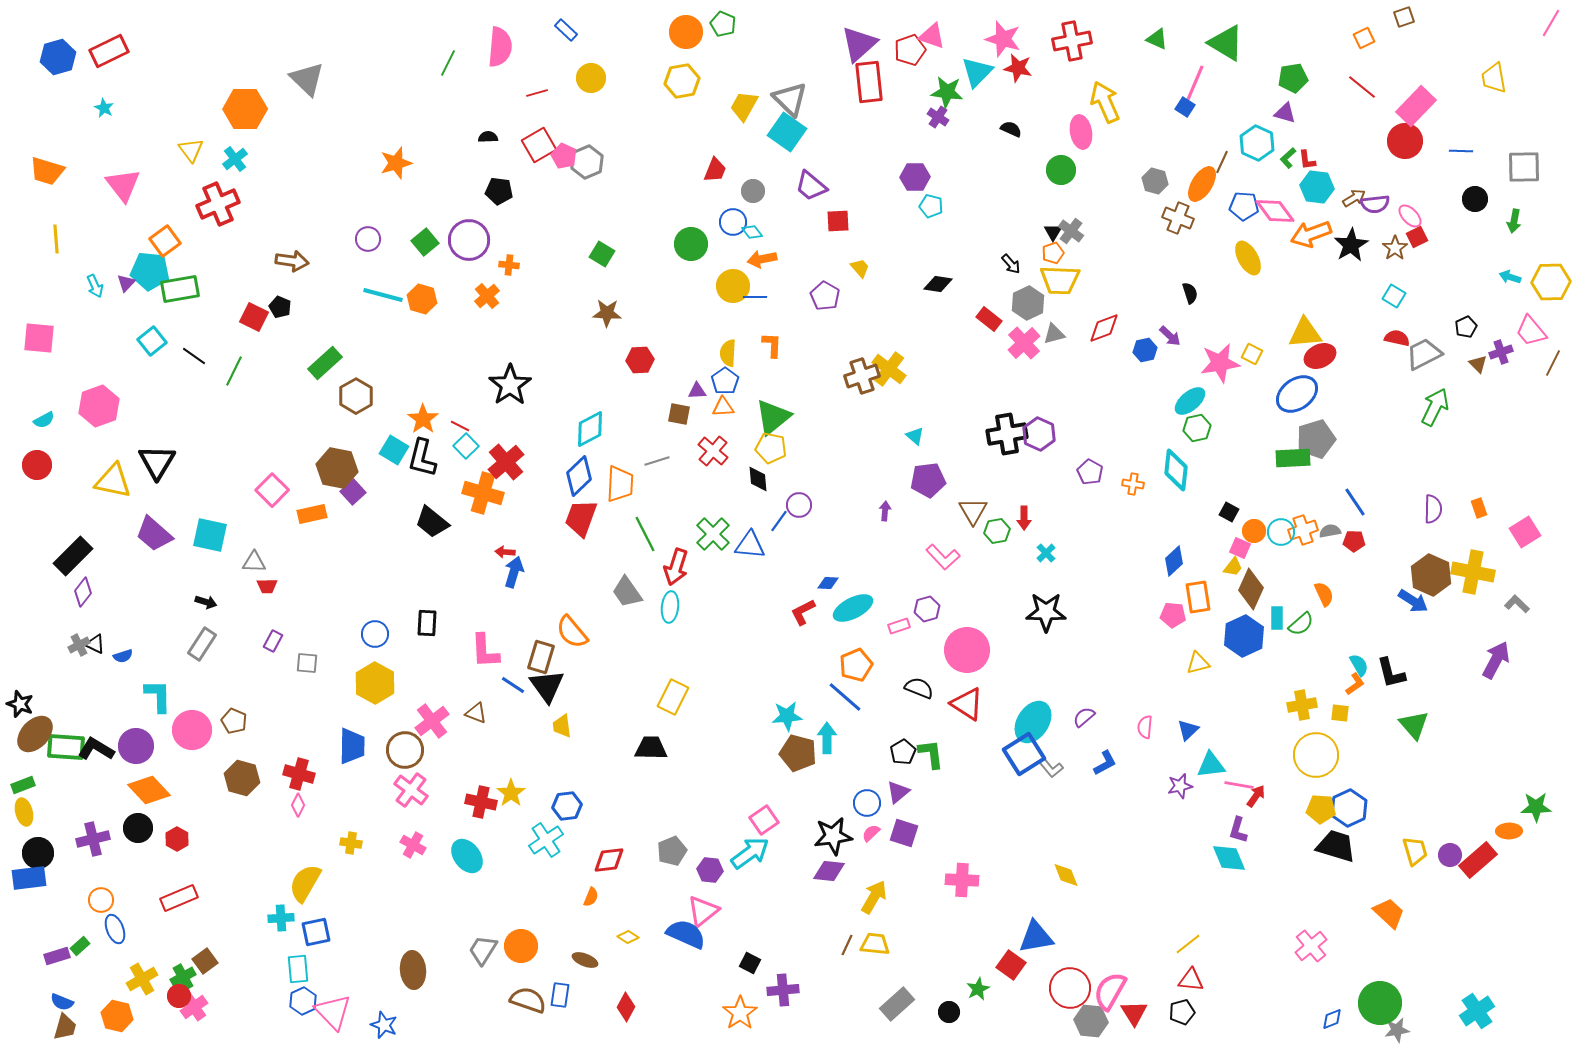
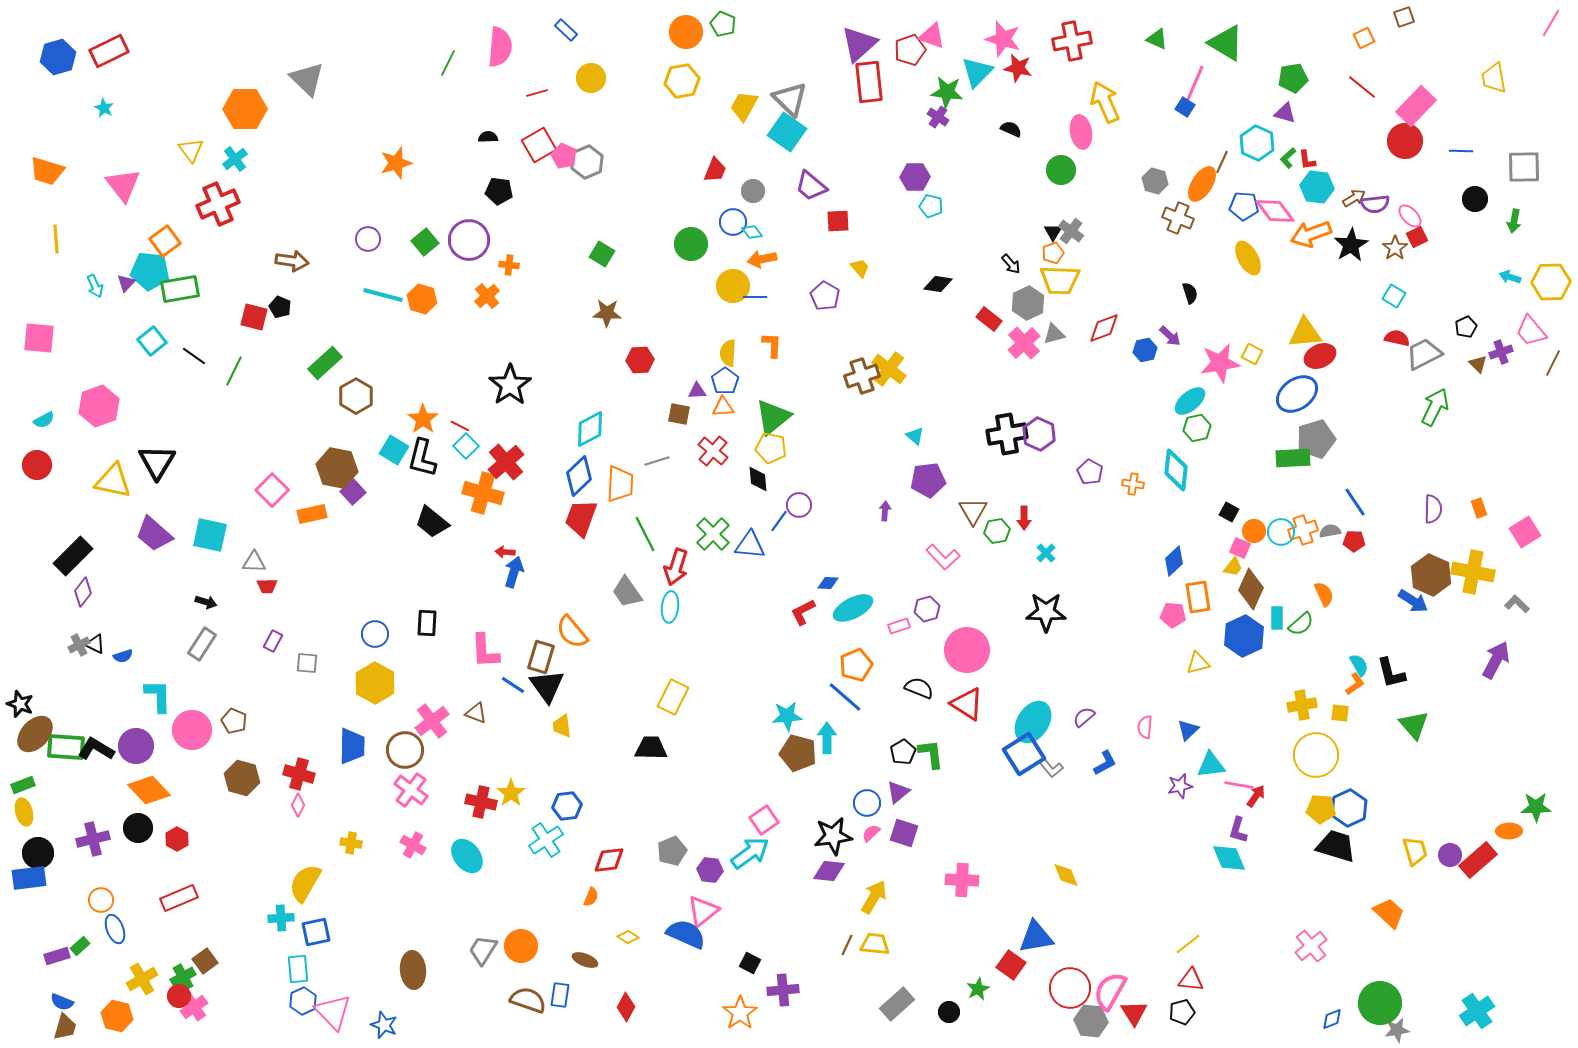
red square at (254, 317): rotated 12 degrees counterclockwise
